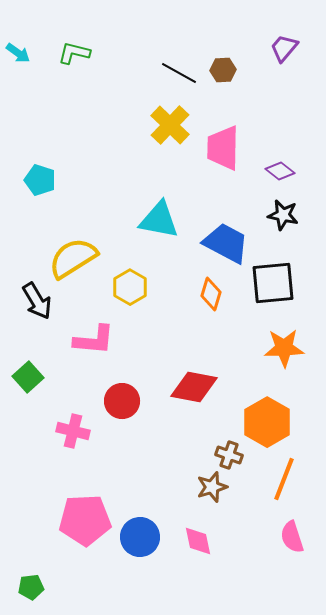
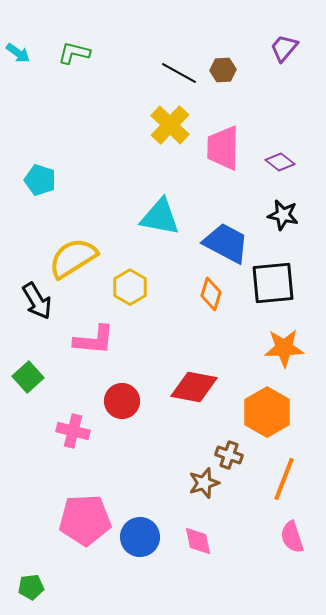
purple diamond: moved 9 px up
cyan triangle: moved 1 px right, 3 px up
orange hexagon: moved 10 px up
brown star: moved 8 px left, 4 px up
